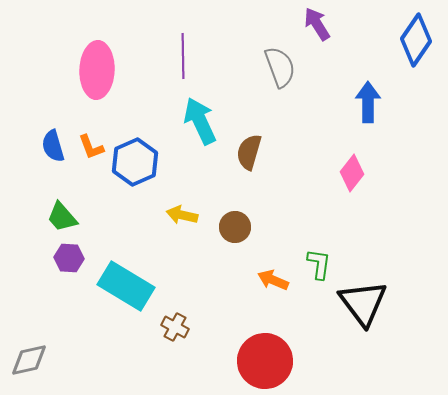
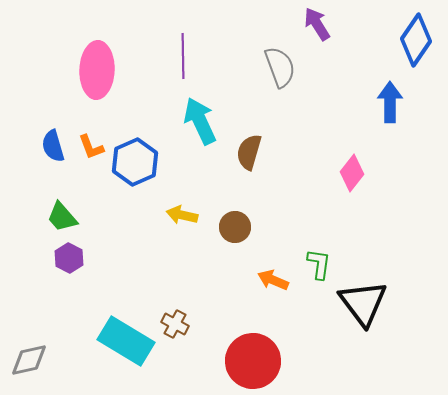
blue arrow: moved 22 px right
purple hexagon: rotated 24 degrees clockwise
cyan rectangle: moved 55 px down
brown cross: moved 3 px up
red circle: moved 12 px left
